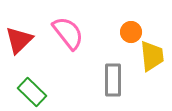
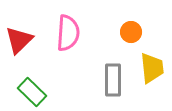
pink semicircle: rotated 42 degrees clockwise
yellow trapezoid: moved 12 px down
